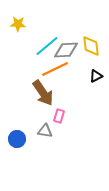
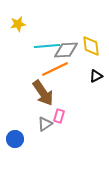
yellow star: rotated 14 degrees counterclockwise
cyan line: rotated 35 degrees clockwise
gray triangle: moved 7 px up; rotated 42 degrees counterclockwise
blue circle: moved 2 px left
